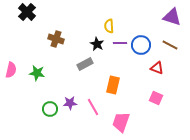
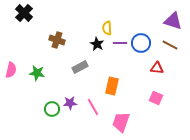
black cross: moved 3 px left, 1 px down
purple triangle: moved 1 px right, 4 px down
yellow semicircle: moved 2 px left, 2 px down
brown cross: moved 1 px right, 1 px down
blue circle: moved 2 px up
gray rectangle: moved 5 px left, 3 px down
red triangle: rotated 16 degrees counterclockwise
orange rectangle: moved 1 px left, 1 px down
green circle: moved 2 px right
